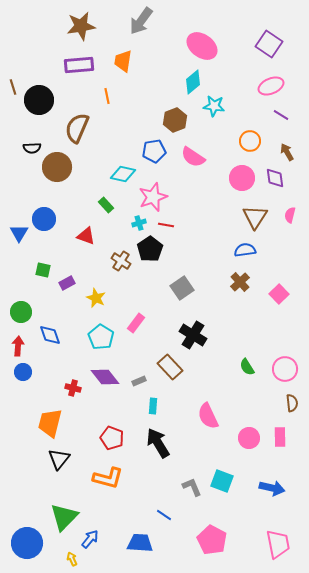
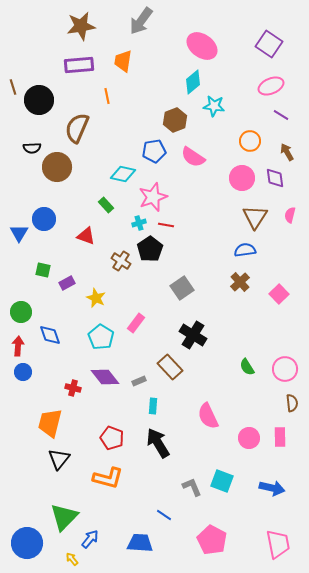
yellow arrow at (72, 559): rotated 16 degrees counterclockwise
